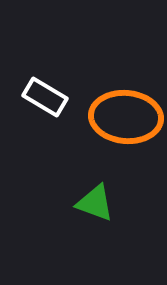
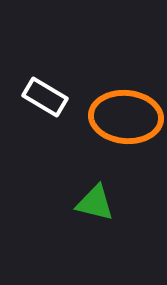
green triangle: rotated 6 degrees counterclockwise
